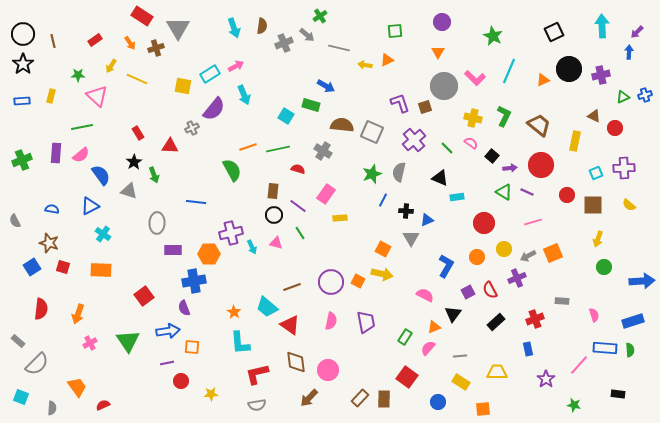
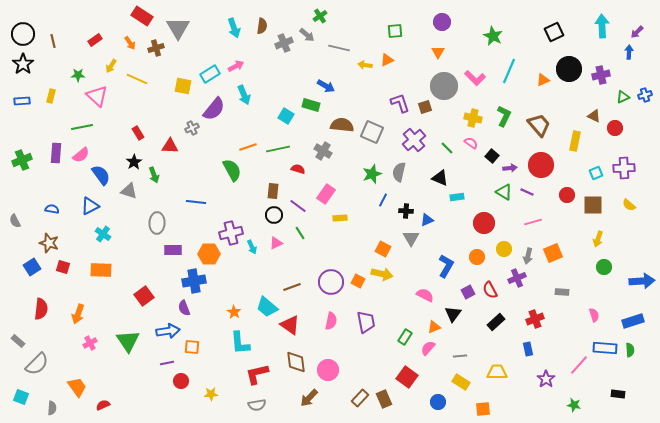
brown trapezoid at (539, 125): rotated 10 degrees clockwise
pink triangle at (276, 243): rotated 40 degrees counterclockwise
gray arrow at (528, 256): rotated 49 degrees counterclockwise
gray rectangle at (562, 301): moved 9 px up
brown rectangle at (384, 399): rotated 24 degrees counterclockwise
